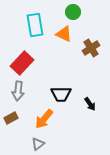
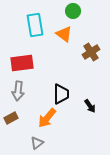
green circle: moved 1 px up
orange triangle: rotated 12 degrees clockwise
brown cross: moved 4 px down
red rectangle: rotated 40 degrees clockwise
black trapezoid: rotated 90 degrees counterclockwise
black arrow: moved 2 px down
orange arrow: moved 3 px right, 1 px up
gray triangle: moved 1 px left, 1 px up
